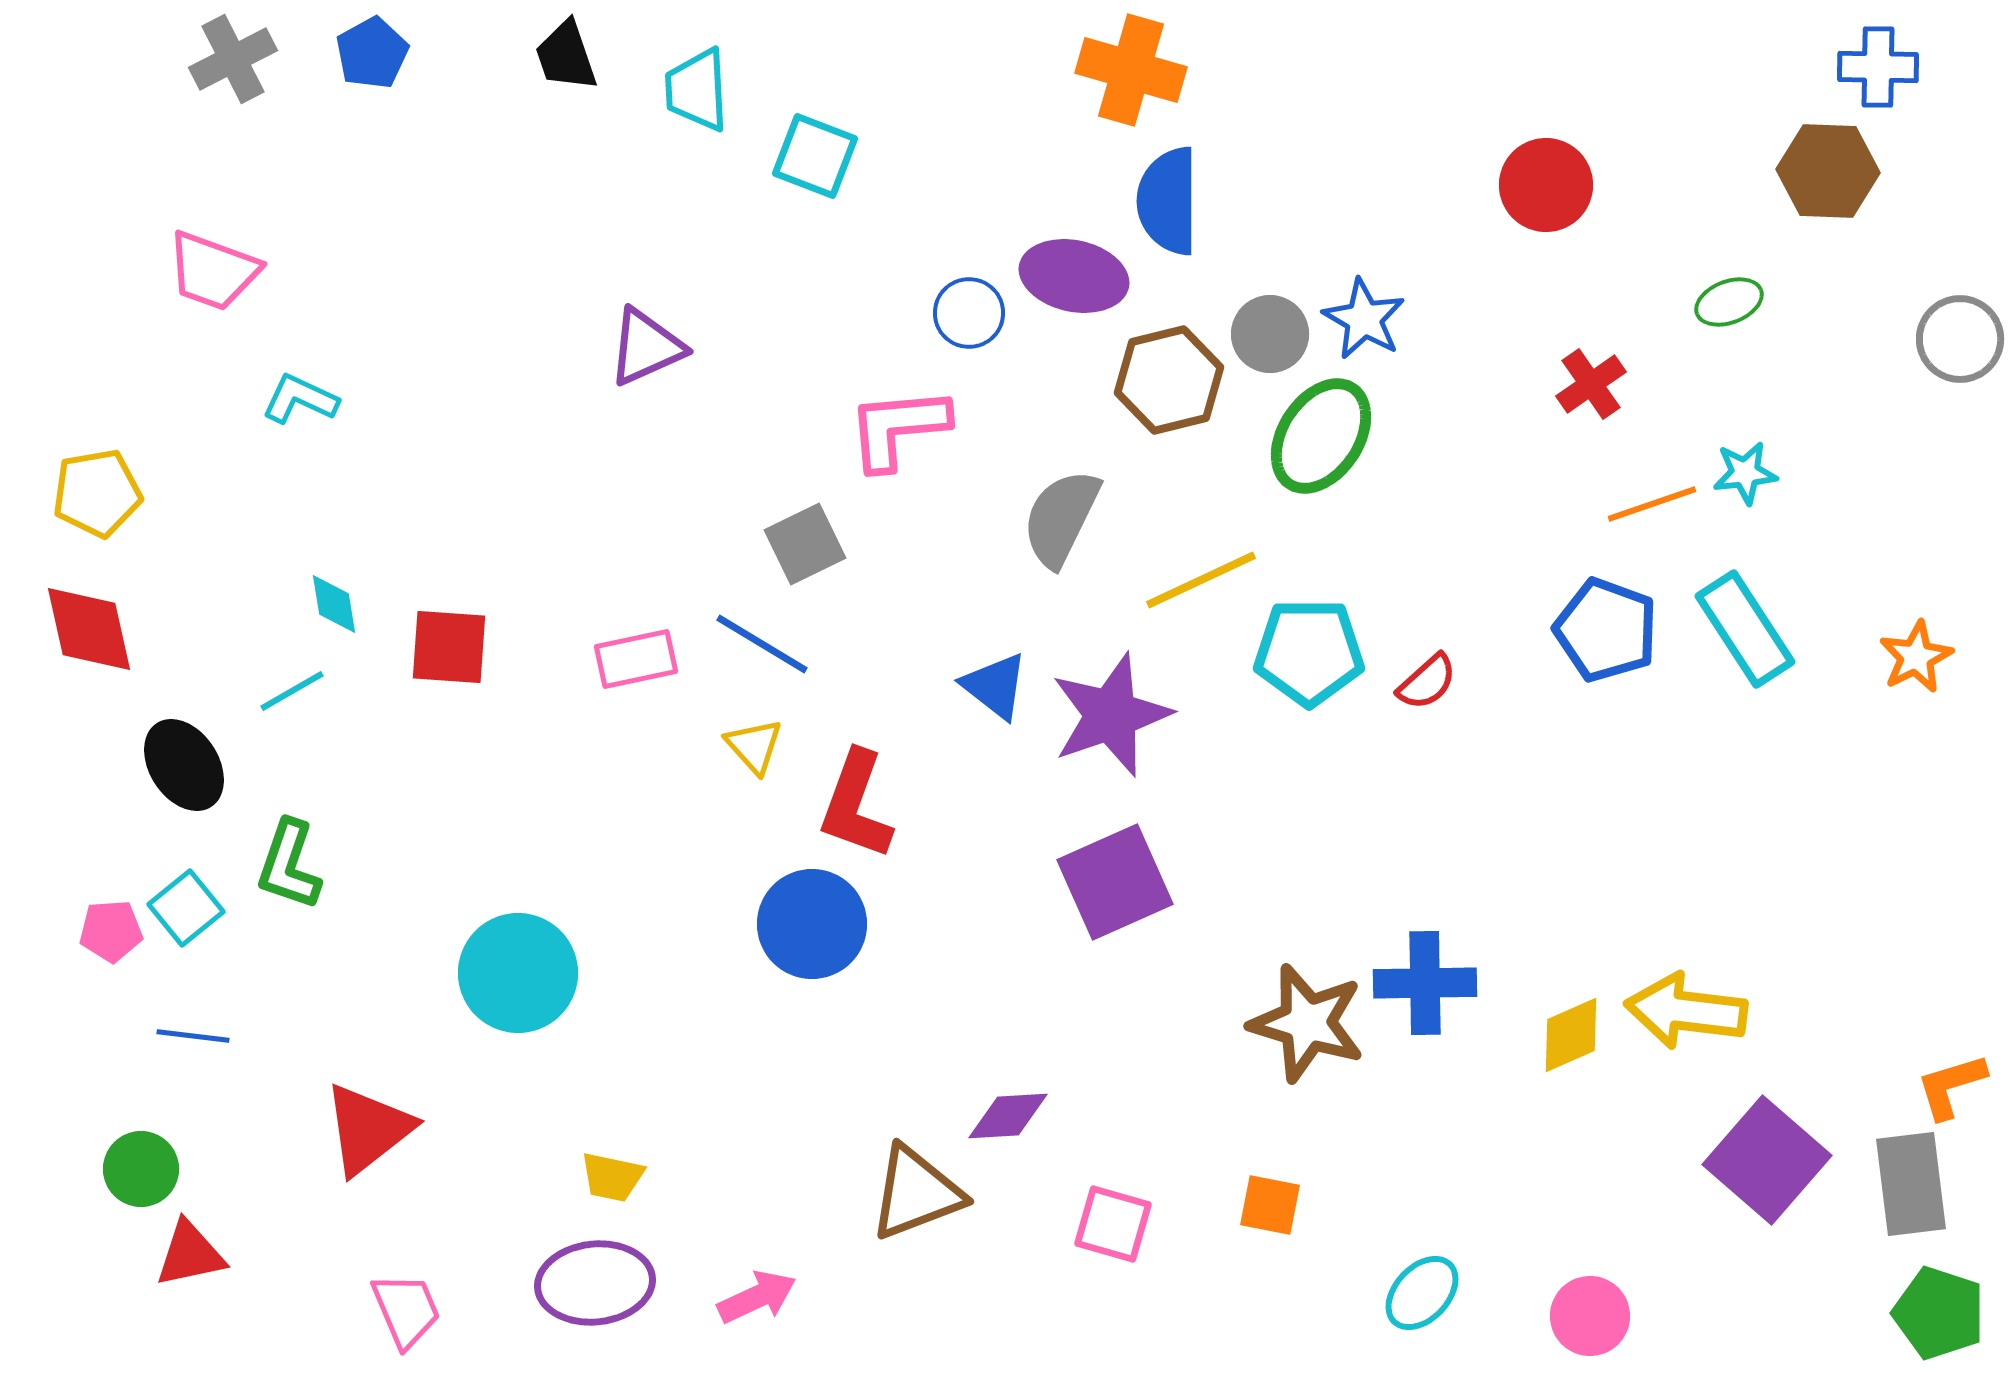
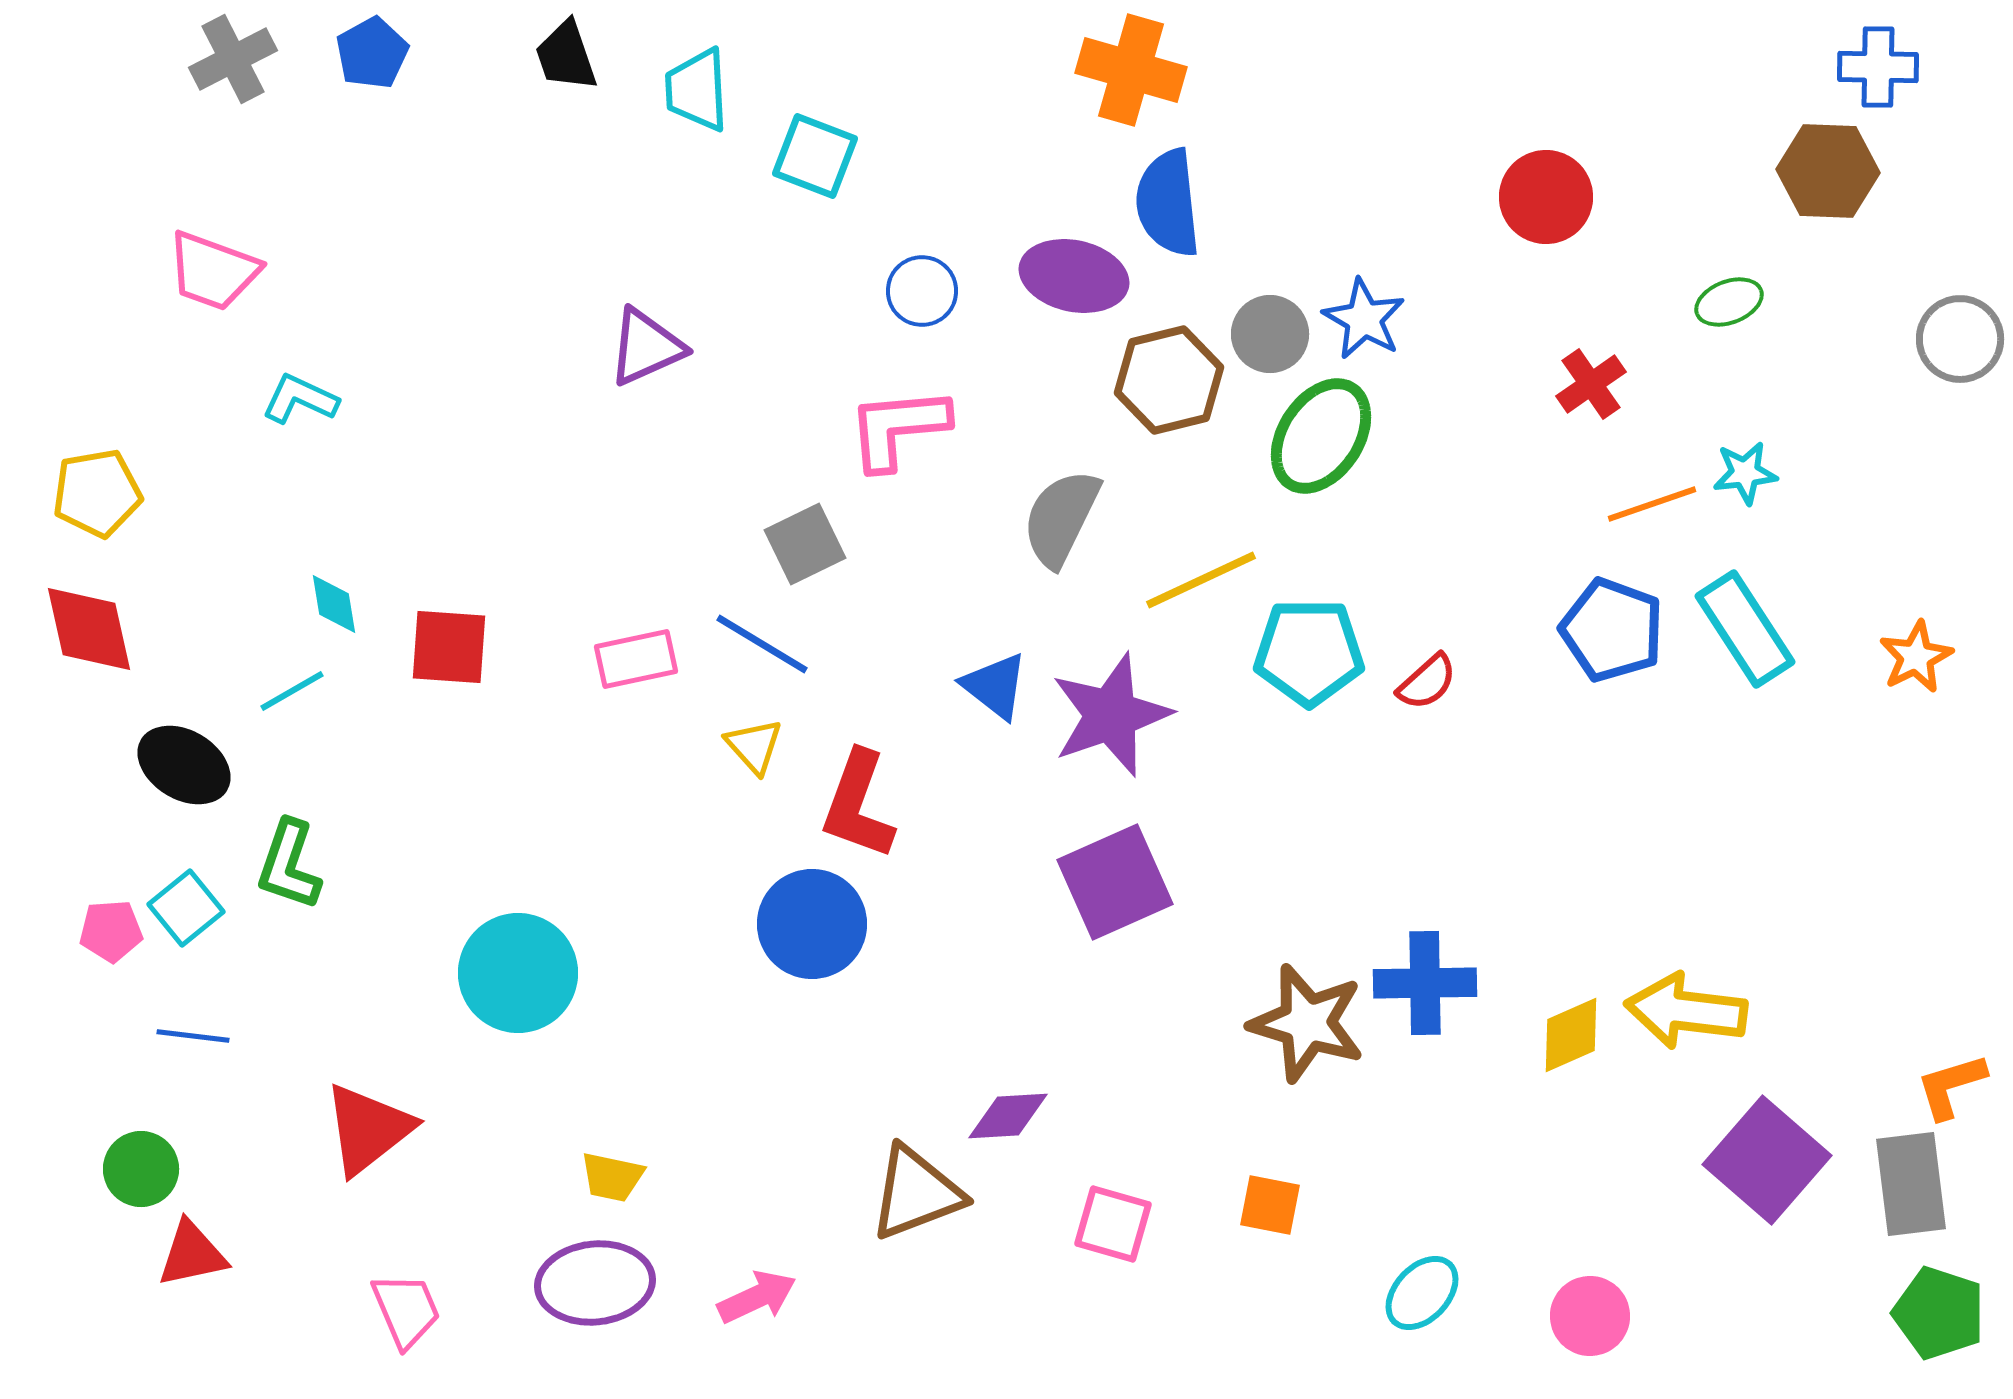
red circle at (1546, 185): moved 12 px down
blue semicircle at (1168, 201): moved 2 px down; rotated 6 degrees counterclockwise
blue circle at (969, 313): moved 47 px left, 22 px up
blue pentagon at (1606, 630): moved 6 px right
black ellipse at (184, 765): rotated 26 degrees counterclockwise
red L-shape at (856, 805): moved 2 px right
red triangle at (190, 1254): moved 2 px right
